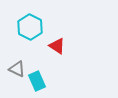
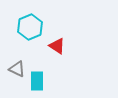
cyan hexagon: rotated 10 degrees clockwise
cyan rectangle: rotated 24 degrees clockwise
